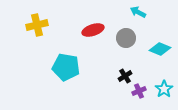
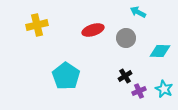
cyan diamond: moved 2 px down; rotated 20 degrees counterclockwise
cyan pentagon: moved 9 px down; rotated 24 degrees clockwise
cyan star: rotated 12 degrees counterclockwise
